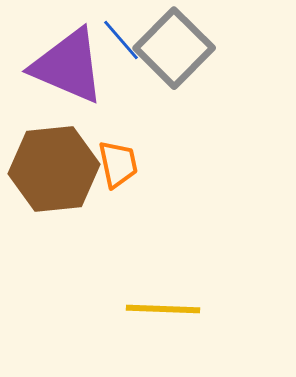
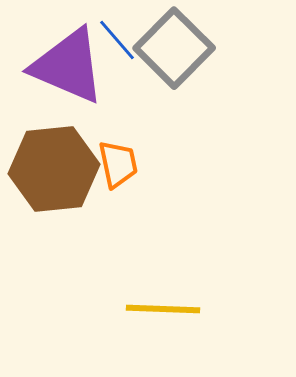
blue line: moved 4 px left
